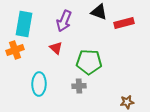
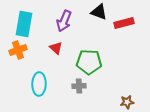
orange cross: moved 3 px right
